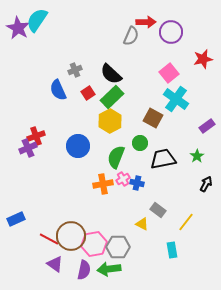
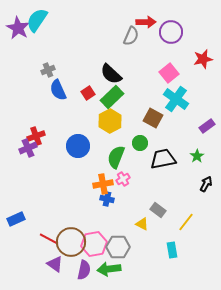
gray cross: moved 27 px left
blue cross: moved 30 px left, 16 px down
brown circle: moved 6 px down
